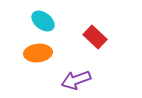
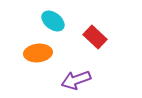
cyan ellipse: moved 10 px right
